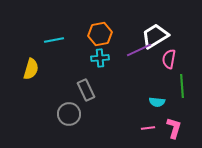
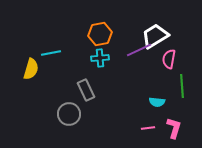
cyan line: moved 3 px left, 13 px down
